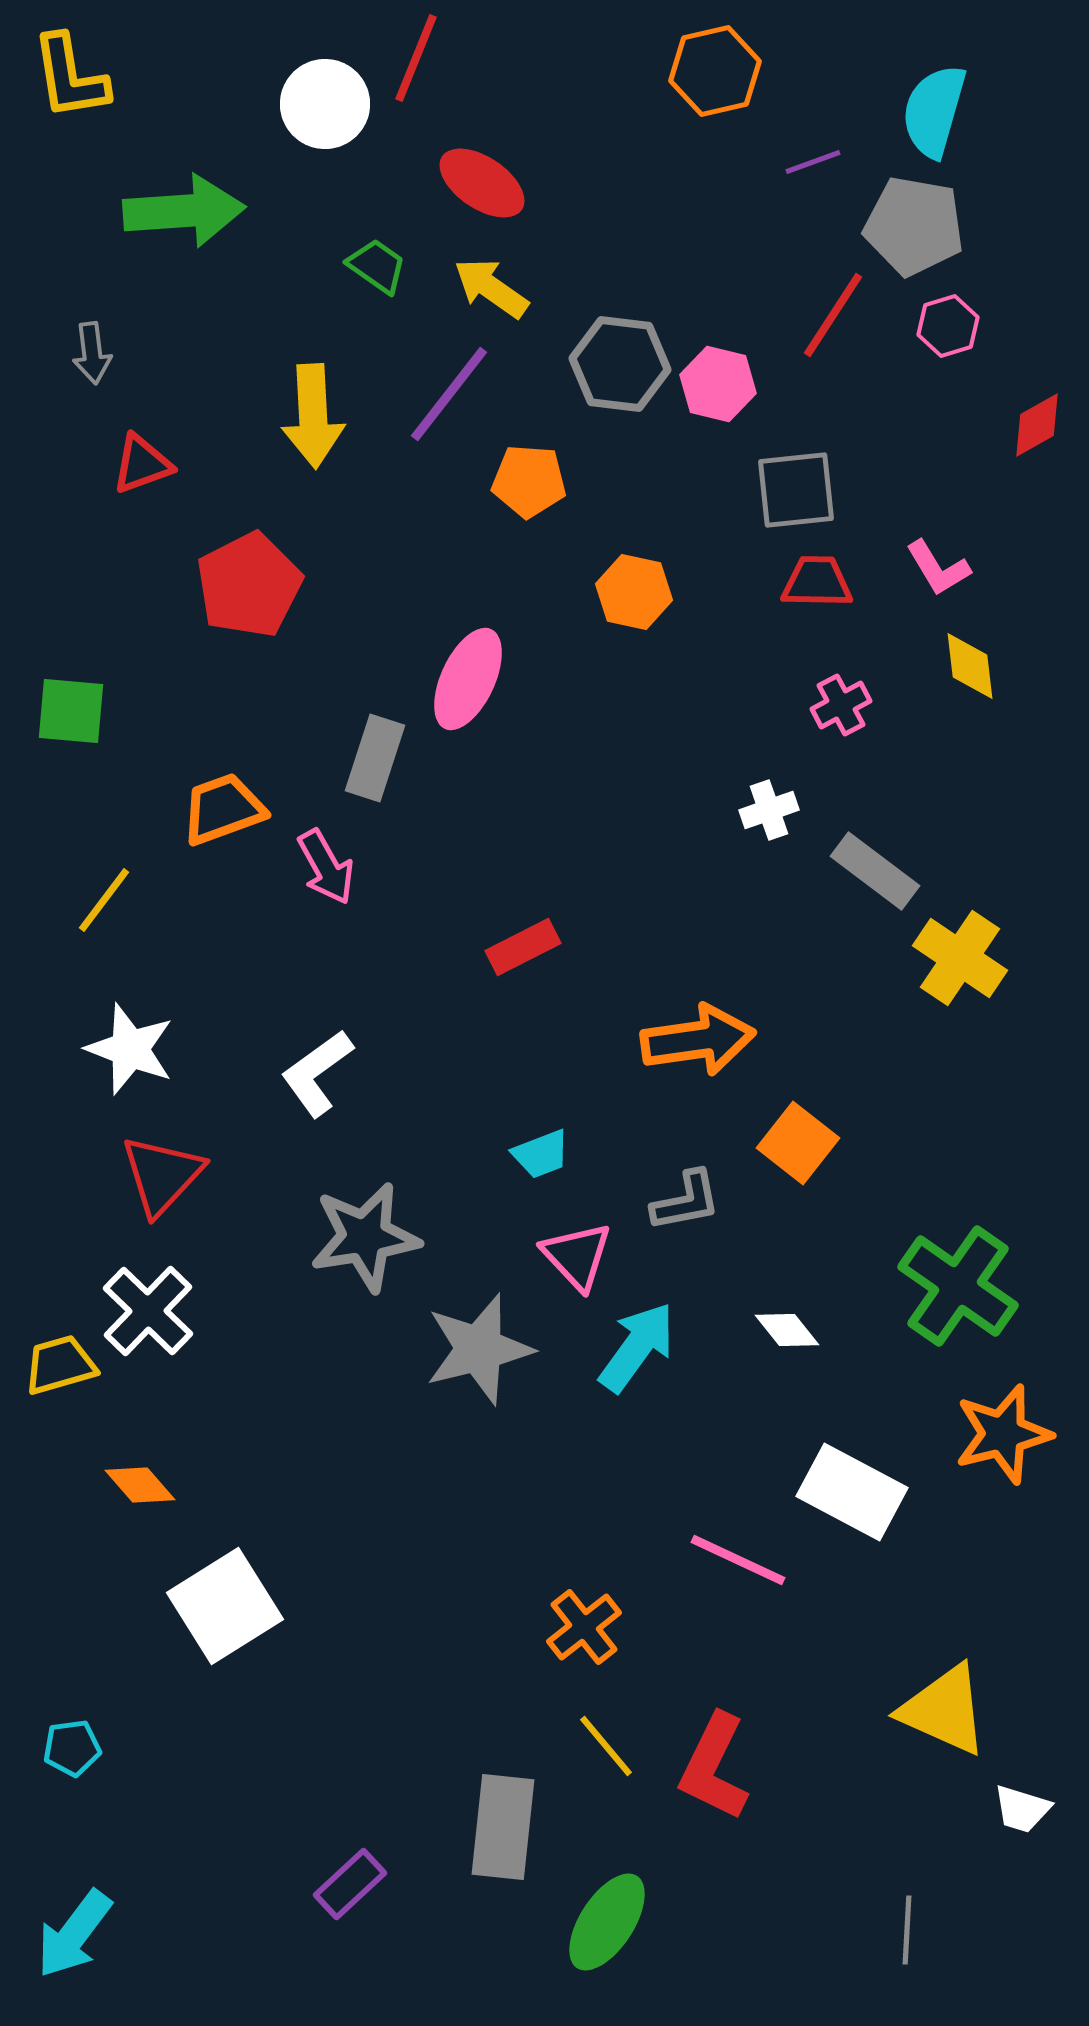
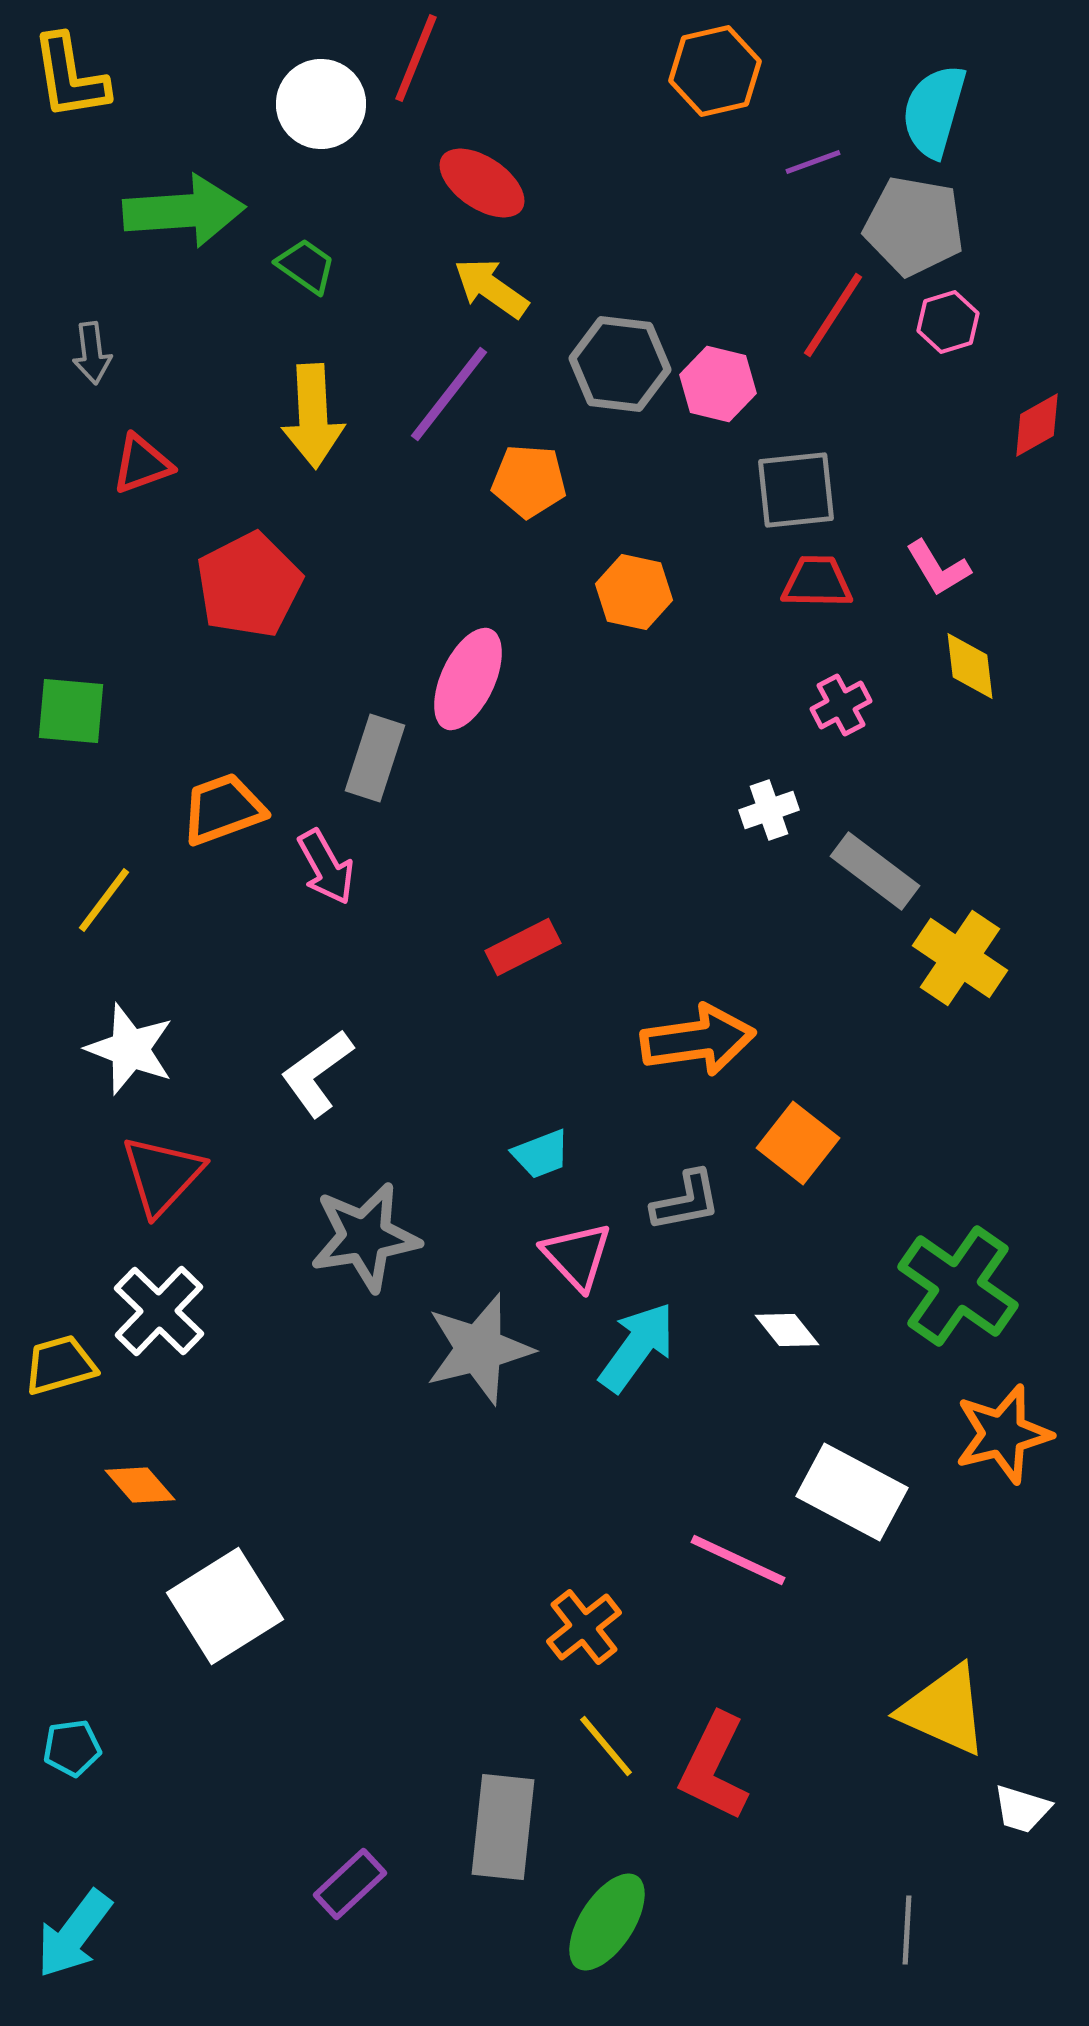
white circle at (325, 104): moved 4 px left
green trapezoid at (377, 266): moved 71 px left
pink hexagon at (948, 326): moved 4 px up
white cross at (148, 1311): moved 11 px right
